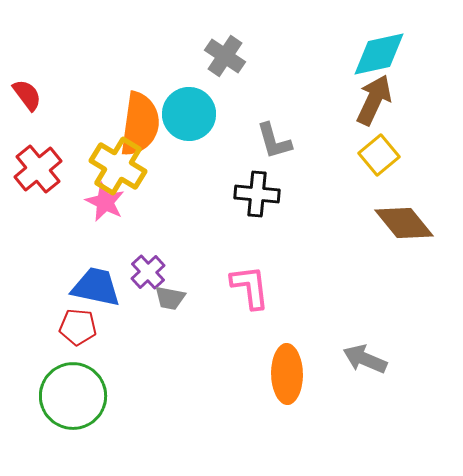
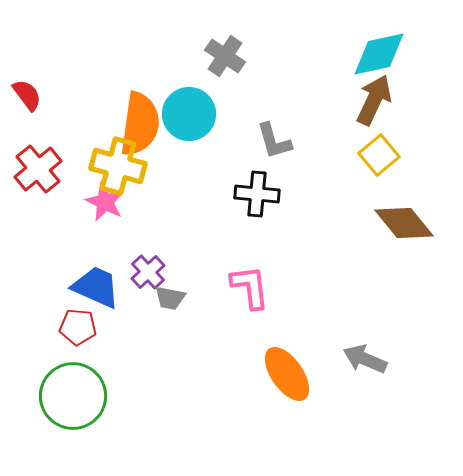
yellow cross: rotated 16 degrees counterclockwise
blue trapezoid: rotated 12 degrees clockwise
orange ellipse: rotated 34 degrees counterclockwise
